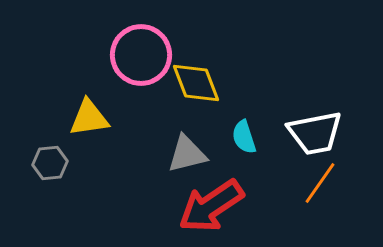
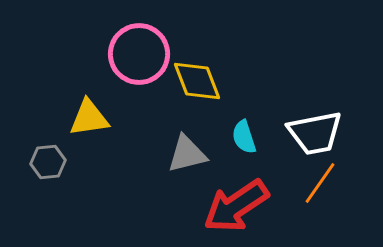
pink circle: moved 2 px left, 1 px up
yellow diamond: moved 1 px right, 2 px up
gray hexagon: moved 2 px left, 1 px up
red arrow: moved 25 px right
